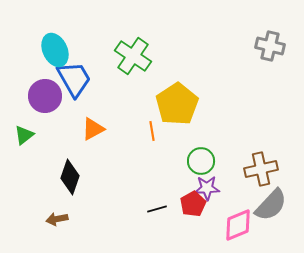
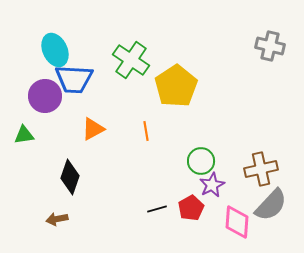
green cross: moved 2 px left, 4 px down
blue trapezoid: rotated 123 degrees clockwise
yellow pentagon: moved 1 px left, 18 px up
orange line: moved 6 px left
green triangle: rotated 30 degrees clockwise
purple star: moved 5 px right, 3 px up; rotated 25 degrees counterclockwise
red pentagon: moved 2 px left, 4 px down
pink diamond: moved 1 px left, 3 px up; rotated 64 degrees counterclockwise
